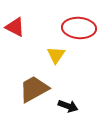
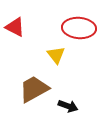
yellow triangle: rotated 12 degrees counterclockwise
